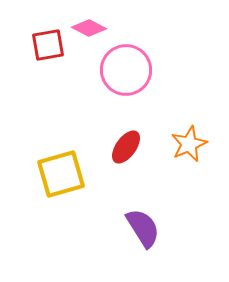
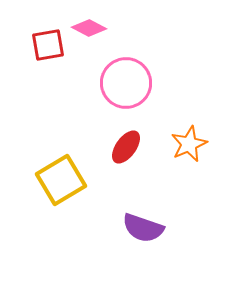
pink circle: moved 13 px down
yellow square: moved 6 px down; rotated 15 degrees counterclockwise
purple semicircle: rotated 141 degrees clockwise
